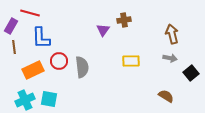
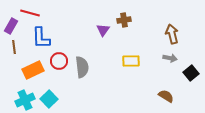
cyan square: rotated 36 degrees clockwise
